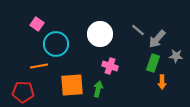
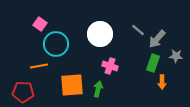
pink square: moved 3 px right
